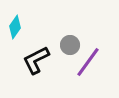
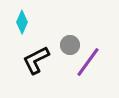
cyan diamond: moved 7 px right, 5 px up; rotated 10 degrees counterclockwise
